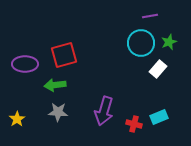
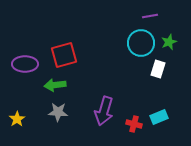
white rectangle: rotated 24 degrees counterclockwise
